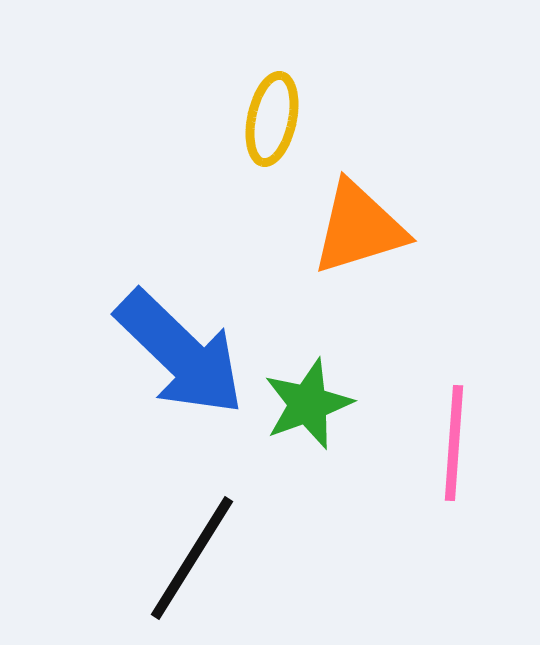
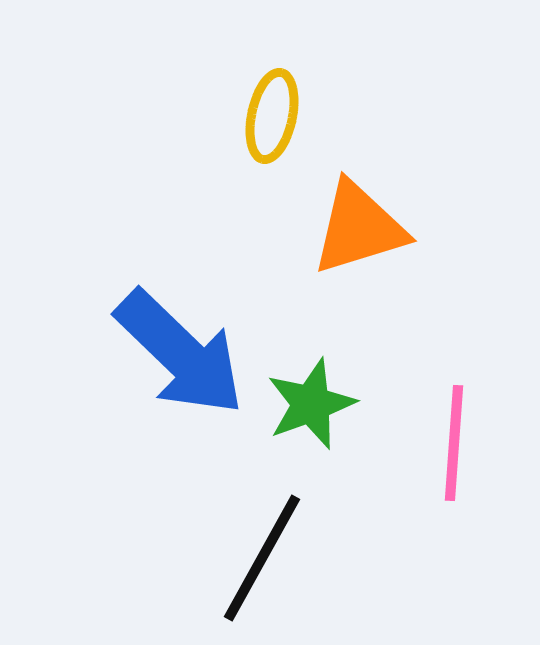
yellow ellipse: moved 3 px up
green star: moved 3 px right
black line: moved 70 px right; rotated 3 degrees counterclockwise
